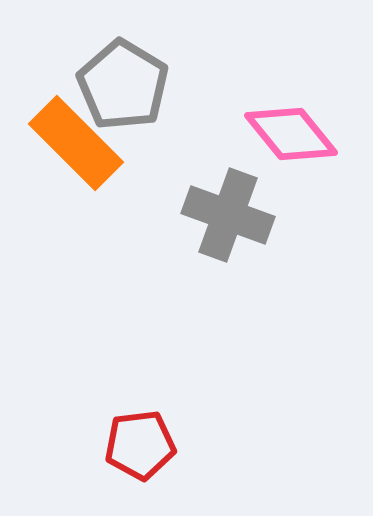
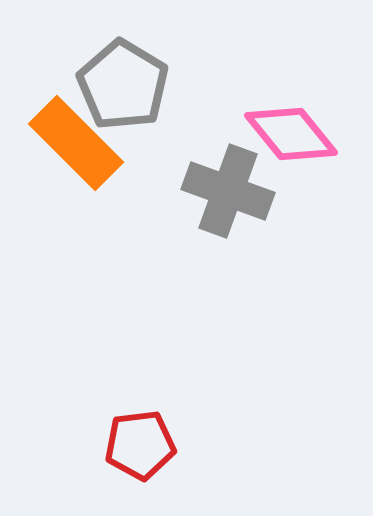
gray cross: moved 24 px up
